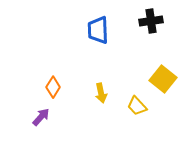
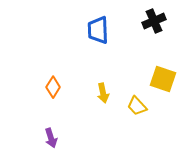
black cross: moved 3 px right; rotated 15 degrees counterclockwise
yellow square: rotated 20 degrees counterclockwise
yellow arrow: moved 2 px right
purple arrow: moved 10 px right, 21 px down; rotated 120 degrees clockwise
